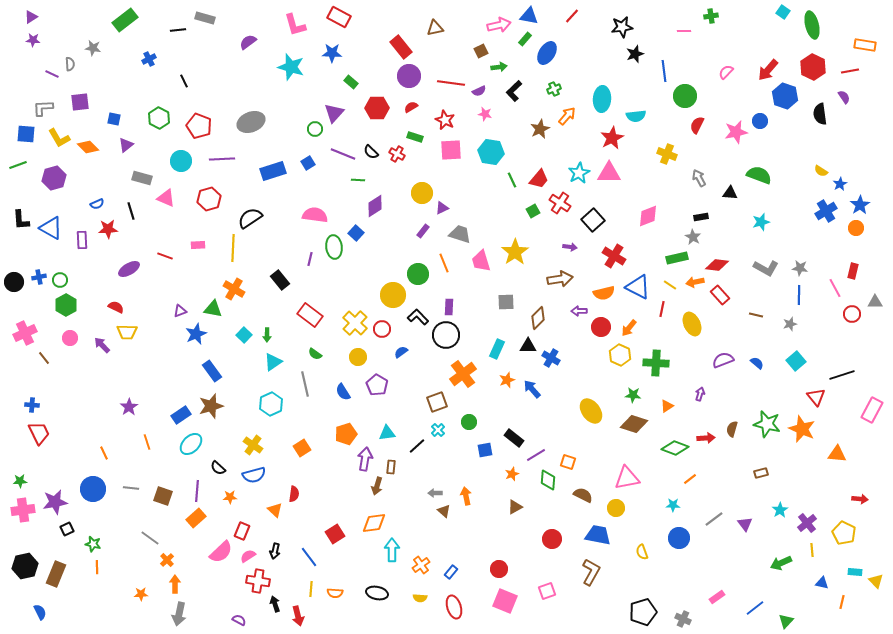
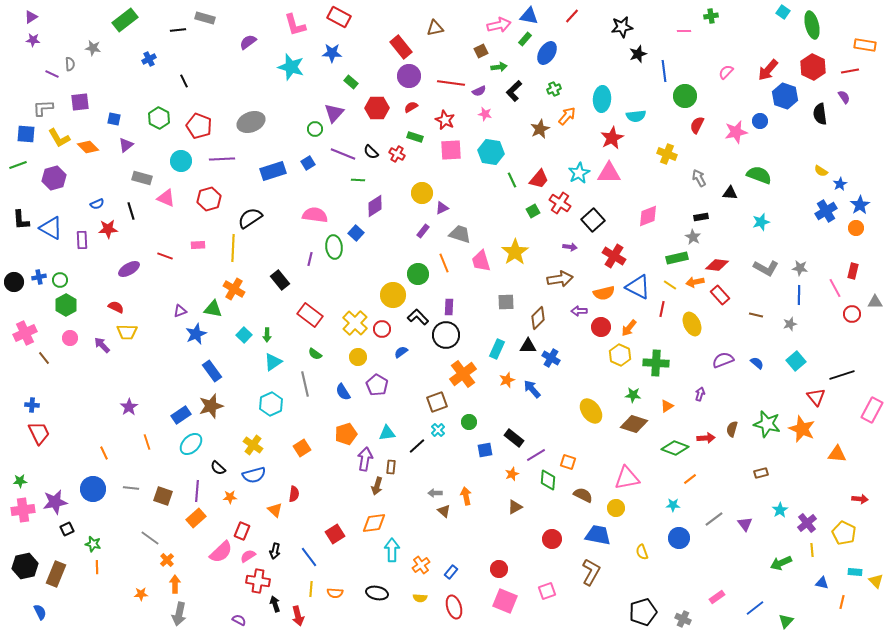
black star at (635, 54): moved 3 px right
